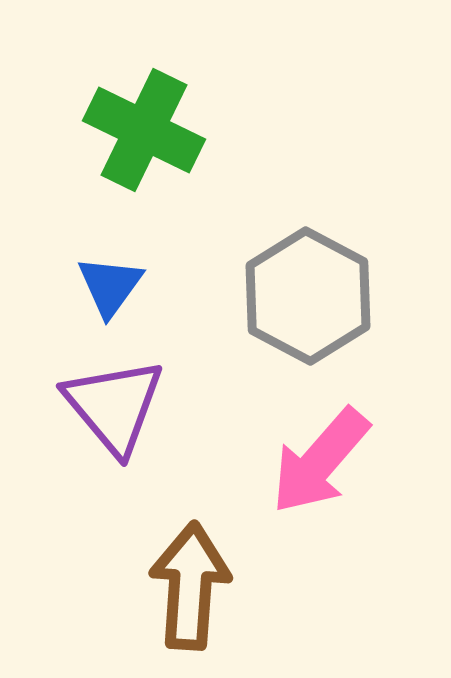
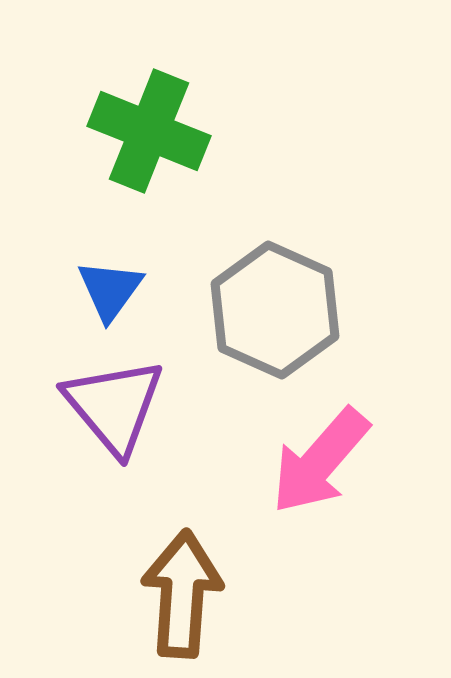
green cross: moved 5 px right, 1 px down; rotated 4 degrees counterclockwise
blue triangle: moved 4 px down
gray hexagon: moved 33 px left, 14 px down; rotated 4 degrees counterclockwise
brown arrow: moved 8 px left, 8 px down
